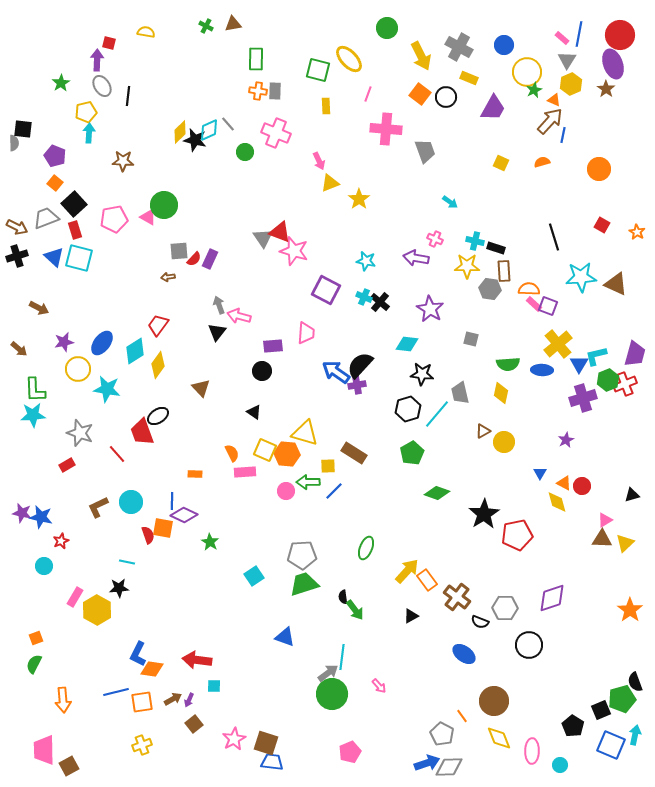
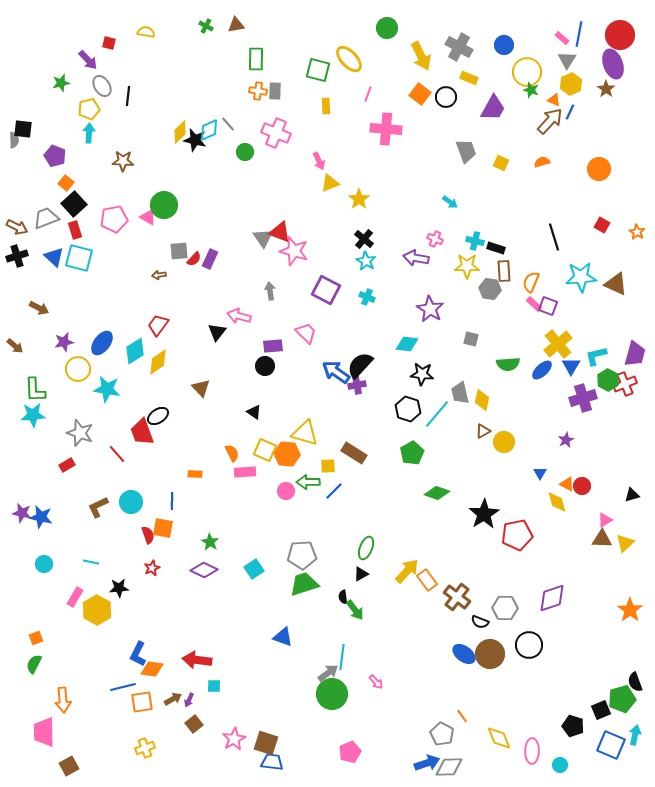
brown triangle at (233, 24): moved 3 px right, 1 px down
purple arrow at (97, 60): moved 9 px left; rotated 135 degrees clockwise
green star at (61, 83): rotated 18 degrees clockwise
green star at (534, 90): moved 3 px left; rotated 28 degrees counterclockwise
yellow pentagon at (86, 112): moved 3 px right, 3 px up
blue line at (563, 135): moved 7 px right, 23 px up; rotated 14 degrees clockwise
gray semicircle at (14, 143): moved 3 px up
gray trapezoid at (425, 151): moved 41 px right
orange square at (55, 183): moved 11 px right
cyan star at (366, 261): rotated 18 degrees clockwise
brown arrow at (168, 277): moved 9 px left, 2 px up
orange semicircle at (529, 289): moved 2 px right, 7 px up; rotated 70 degrees counterclockwise
cyan cross at (364, 297): moved 3 px right
black cross at (380, 302): moved 16 px left, 63 px up
gray arrow at (219, 305): moved 51 px right, 14 px up; rotated 12 degrees clockwise
pink trapezoid at (306, 333): rotated 50 degrees counterclockwise
brown arrow at (19, 349): moved 4 px left, 3 px up
blue triangle at (579, 364): moved 8 px left, 2 px down
yellow diamond at (158, 365): moved 3 px up; rotated 20 degrees clockwise
blue ellipse at (542, 370): rotated 45 degrees counterclockwise
black circle at (262, 371): moved 3 px right, 5 px up
green hexagon at (608, 380): rotated 10 degrees counterclockwise
yellow diamond at (501, 393): moved 19 px left, 7 px down
black hexagon at (408, 409): rotated 25 degrees counterclockwise
orange triangle at (564, 483): moved 3 px right, 1 px down
purple diamond at (184, 515): moved 20 px right, 55 px down
red star at (61, 541): moved 91 px right, 27 px down
cyan line at (127, 562): moved 36 px left
cyan circle at (44, 566): moved 2 px up
cyan square at (254, 576): moved 7 px up
black triangle at (411, 616): moved 50 px left, 42 px up
blue triangle at (285, 637): moved 2 px left
pink arrow at (379, 686): moved 3 px left, 4 px up
blue line at (116, 692): moved 7 px right, 5 px up
brown circle at (494, 701): moved 4 px left, 47 px up
black pentagon at (573, 726): rotated 15 degrees counterclockwise
yellow cross at (142, 745): moved 3 px right, 3 px down
pink trapezoid at (44, 750): moved 18 px up
